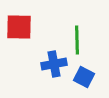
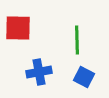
red square: moved 1 px left, 1 px down
blue cross: moved 15 px left, 8 px down
